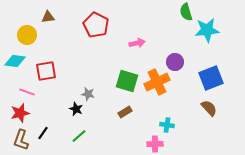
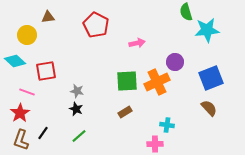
cyan diamond: rotated 35 degrees clockwise
green square: rotated 20 degrees counterclockwise
gray star: moved 11 px left, 3 px up
red star: rotated 18 degrees counterclockwise
